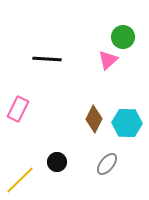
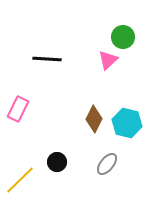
cyan hexagon: rotated 12 degrees clockwise
